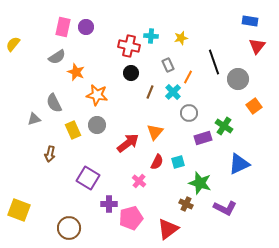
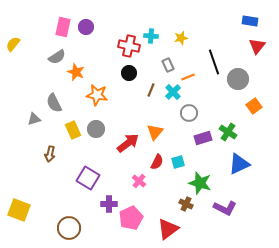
black circle at (131, 73): moved 2 px left
orange line at (188, 77): rotated 40 degrees clockwise
brown line at (150, 92): moved 1 px right, 2 px up
gray circle at (97, 125): moved 1 px left, 4 px down
green cross at (224, 126): moved 4 px right, 6 px down
pink pentagon at (131, 218): rotated 10 degrees counterclockwise
